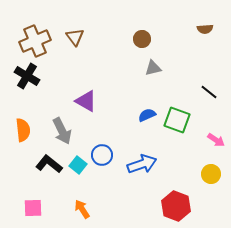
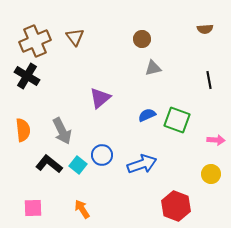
black line: moved 12 px up; rotated 42 degrees clockwise
purple triangle: moved 14 px right, 3 px up; rotated 50 degrees clockwise
pink arrow: rotated 30 degrees counterclockwise
